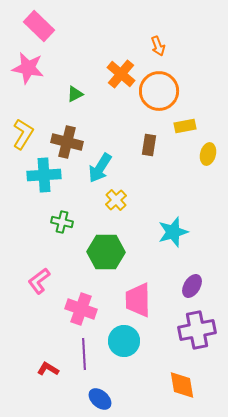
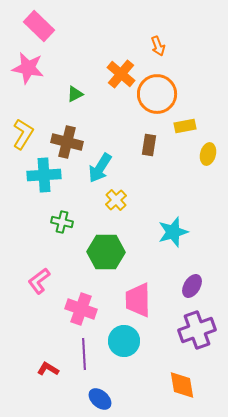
orange circle: moved 2 px left, 3 px down
purple cross: rotated 9 degrees counterclockwise
